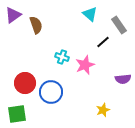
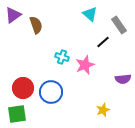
red circle: moved 2 px left, 5 px down
